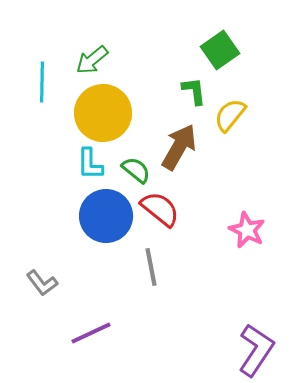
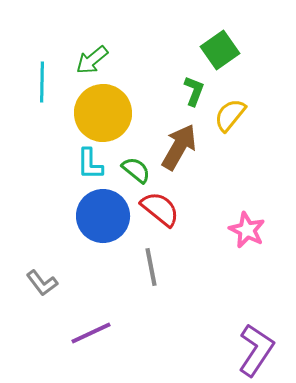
green L-shape: rotated 28 degrees clockwise
blue circle: moved 3 px left
